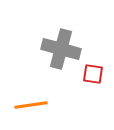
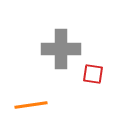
gray cross: rotated 15 degrees counterclockwise
